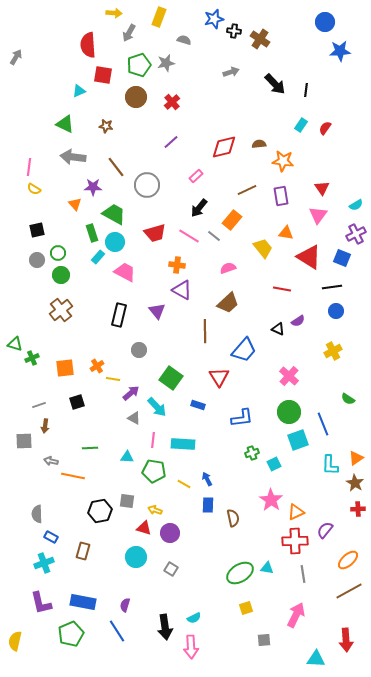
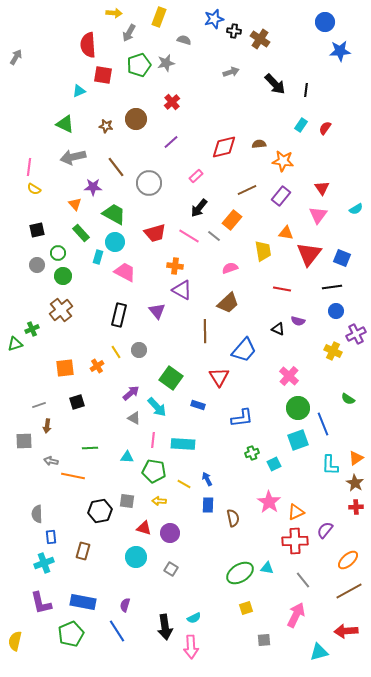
brown circle at (136, 97): moved 22 px down
gray arrow at (73, 157): rotated 20 degrees counterclockwise
gray circle at (147, 185): moved 2 px right, 2 px up
purple rectangle at (281, 196): rotated 48 degrees clockwise
cyan semicircle at (356, 205): moved 4 px down
green rectangle at (92, 233): moved 11 px left; rotated 24 degrees counterclockwise
purple cross at (356, 234): moved 100 px down
yellow trapezoid at (263, 248): moved 3 px down; rotated 30 degrees clockwise
cyan rectangle at (98, 257): rotated 24 degrees counterclockwise
red triangle at (309, 257): moved 3 px up; rotated 36 degrees clockwise
gray circle at (37, 260): moved 5 px down
orange cross at (177, 265): moved 2 px left, 1 px down
pink semicircle at (228, 268): moved 2 px right
green circle at (61, 275): moved 2 px right, 1 px down
purple semicircle at (298, 321): rotated 48 degrees clockwise
green triangle at (15, 344): rotated 35 degrees counterclockwise
yellow cross at (333, 351): rotated 36 degrees counterclockwise
green cross at (32, 358): moved 29 px up
yellow line at (113, 379): moved 3 px right, 27 px up; rotated 48 degrees clockwise
green circle at (289, 412): moved 9 px right, 4 px up
brown arrow at (45, 426): moved 2 px right
pink star at (271, 500): moved 2 px left, 2 px down
red cross at (358, 509): moved 2 px left, 2 px up
yellow arrow at (155, 510): moved 4 px right, 9 px up; rotated 16 degrees counterclockwise
blue rectangle at (51, 537): rotated 56 degrees clockwise
gray line at (303, 574): moved 6 px down; rotated 30 degrees counterclockwise
red arrow at (346, 640): moved 9 px up; rotated 90 degrees clockwise
cyan triangle at (316, 659): moved 3 px right, 7 px up; rotated 18 degrees counterclockwise
